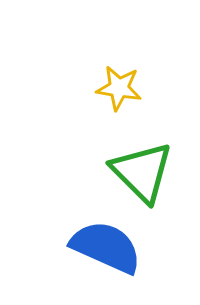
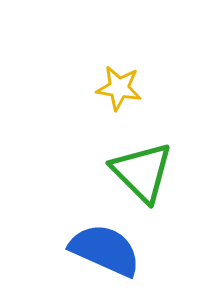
blue semicircle: moved 1 px left, 3 px down
